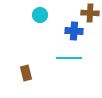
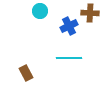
cyan circle: moved 4 px up
blue cross: moved 5 px left, 5 px up; rotated 30 degrees counterclockwise
brown rectangle: rotated 14 degrees counterclockwise
